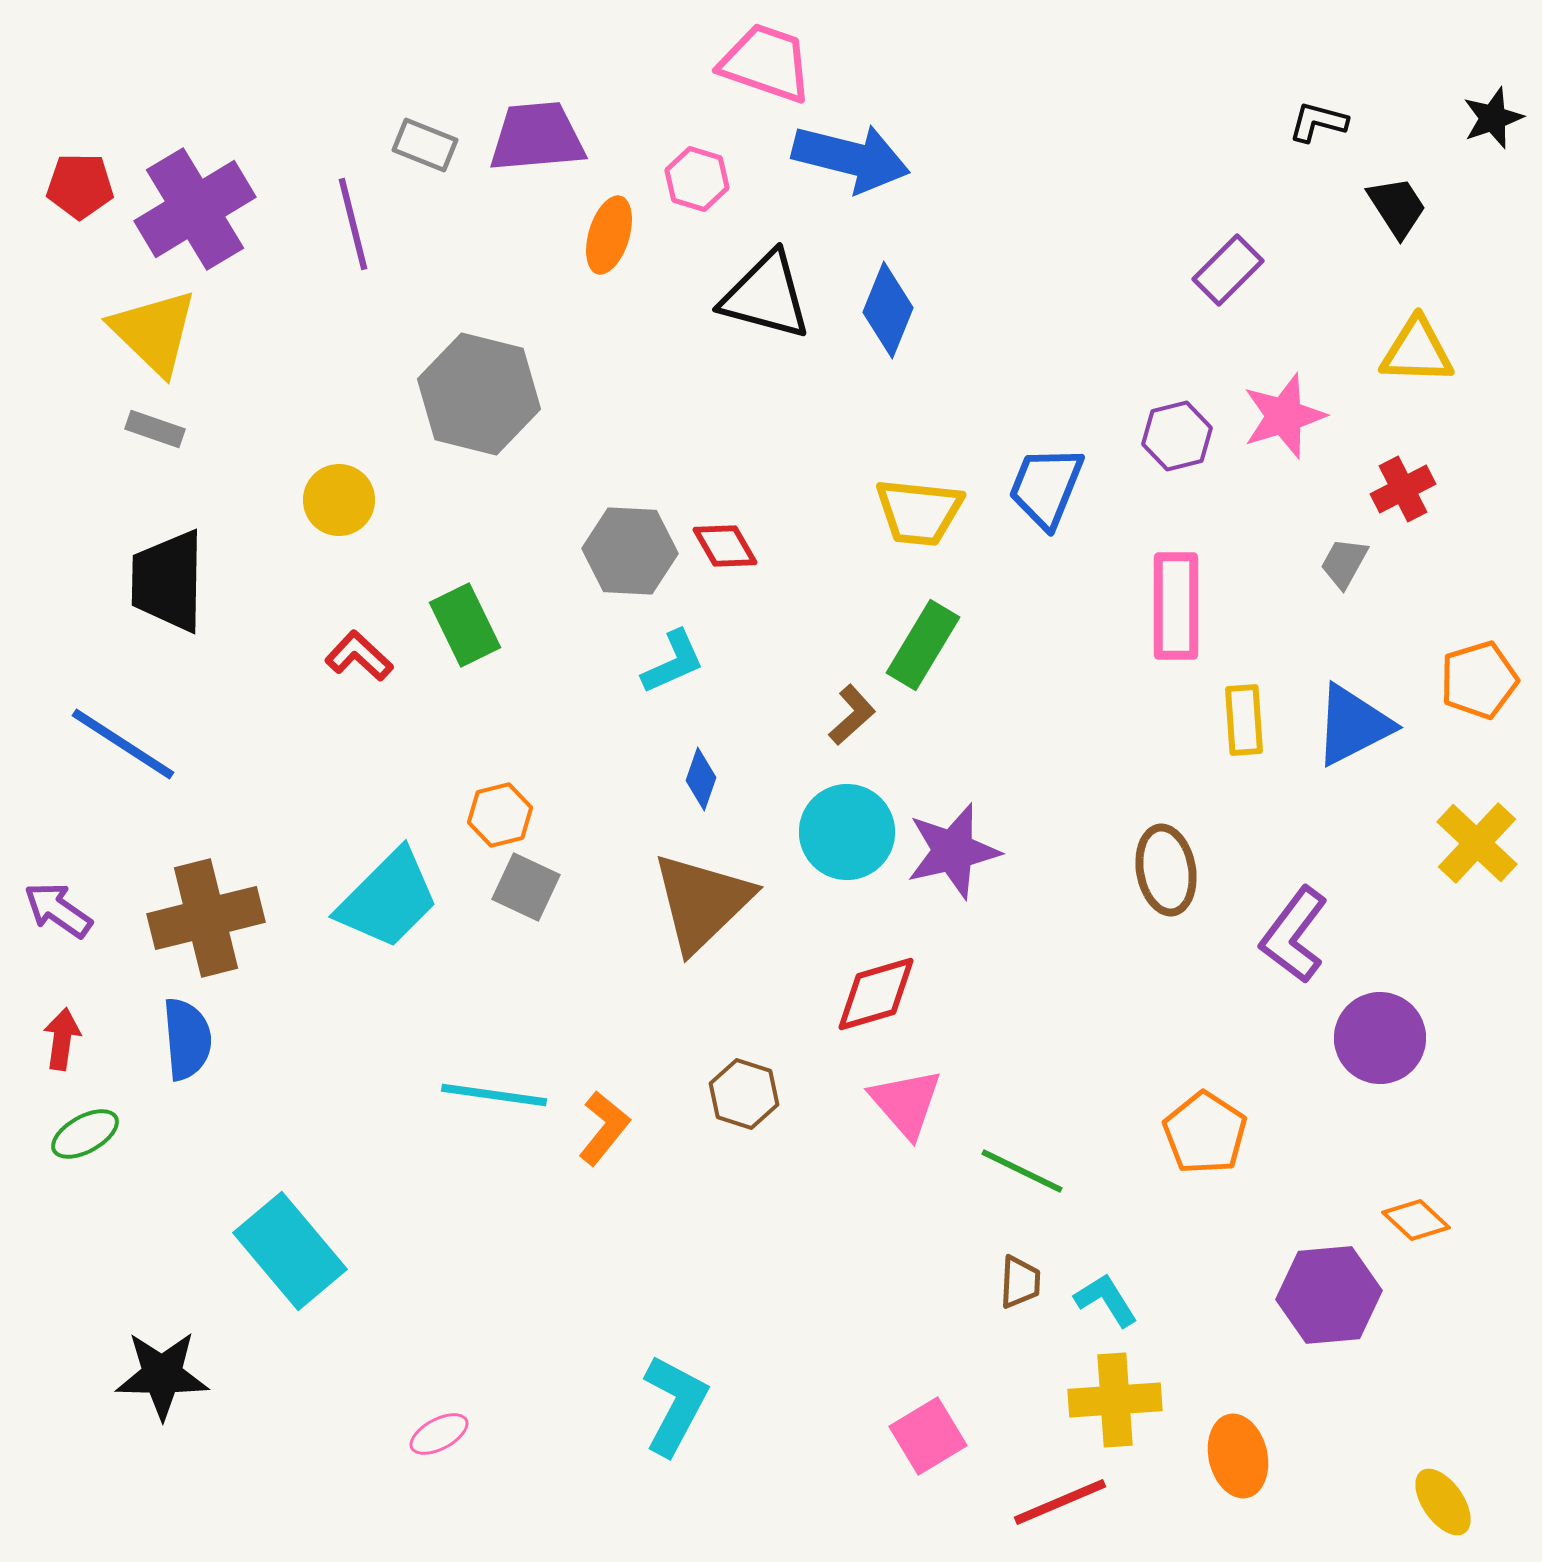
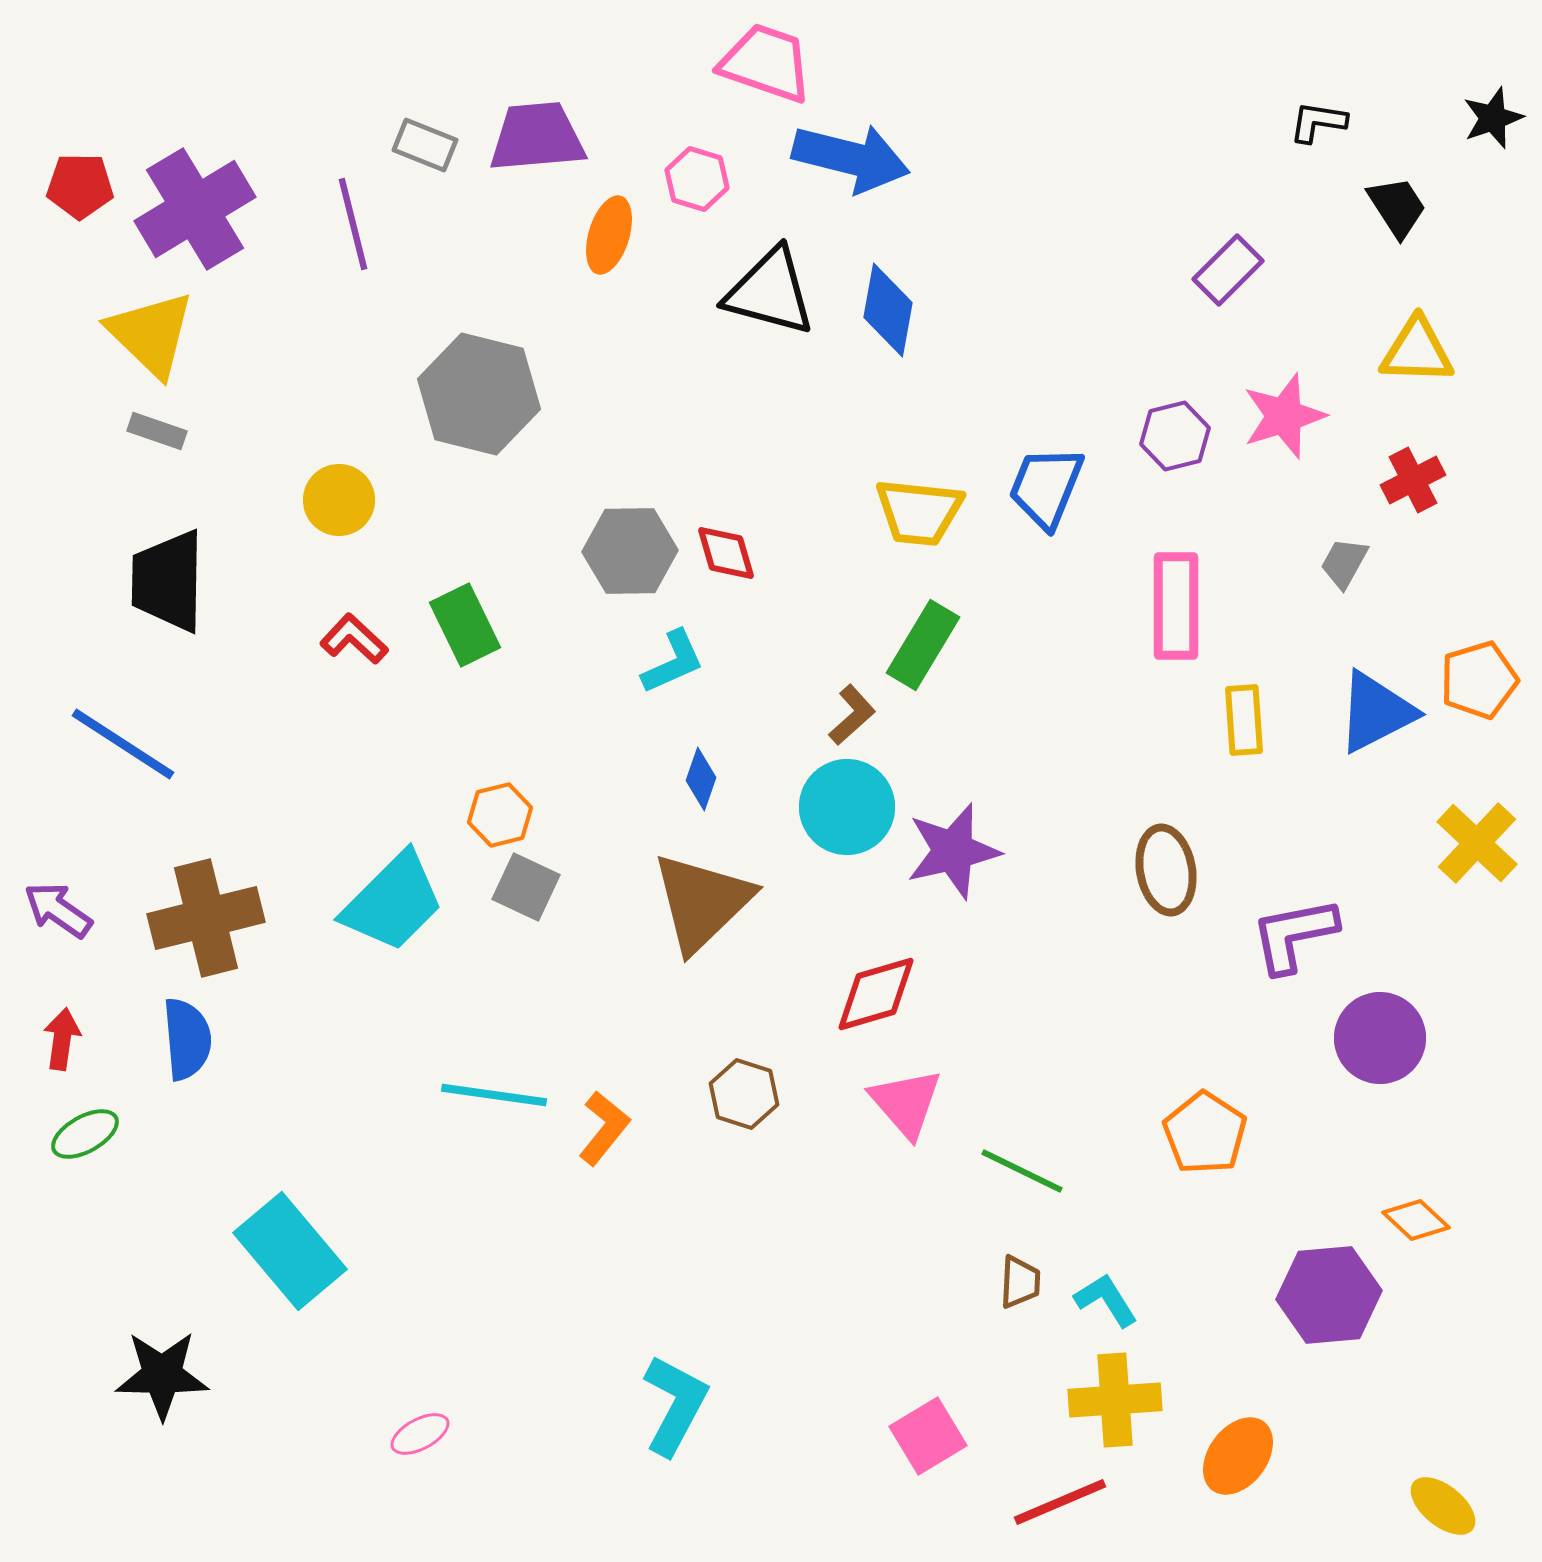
black L-shape at (1318, 122): rotated 6 degrees counterclockwise
black triangle at (766, 296): moved 4 px right, 4 px up
blue diamond at (888, 310): rotated 12 degrees counterclockwise
yellow triangle at (154, 332): moved 3 px left, 2 px down
gray rectangle at (155, 429): moved 2 px right, 2 px down
purple hexagon at (1177, 436): moved 2 px left
red cross at (1403, 489): moved 10 px right, 9 px up
red diamond at (725, 546): moved 1 px right, 7 px down; rotated 14 degrees clockwise
gray hexagon at (630, 551): rotated 4 degrees counterclockwise
red L-shape at (359, 656): moved 5 px left, 17 px up
blue triangle at (1353, 725): moved 23 px right, 13 px up
cyan circle at (847, 832): moved 25 px up
cyan trapezoid at (388, 899): moved 5 px right, 3 px down
purple L-shape at (1294, 935): rotated 42 degrees clockwise
pink ellipse at (439, 1434): moved 19 px left
orange ellipse at (1238, 1456): rotated 50 degrees clockwise
yellow ellipse at (1443, 1502): moved 4 px down; rotated 16 degrees counterclockwise
